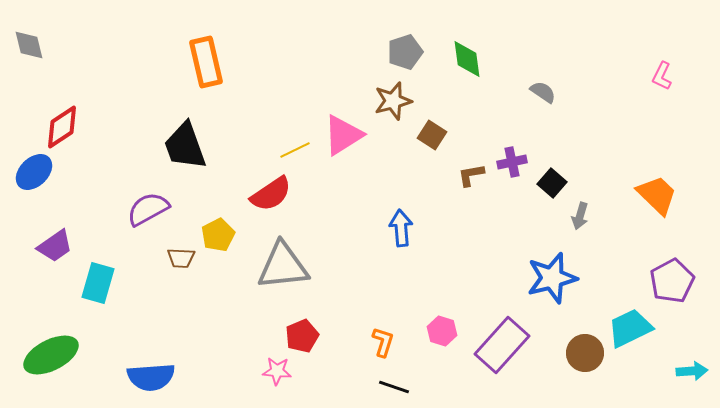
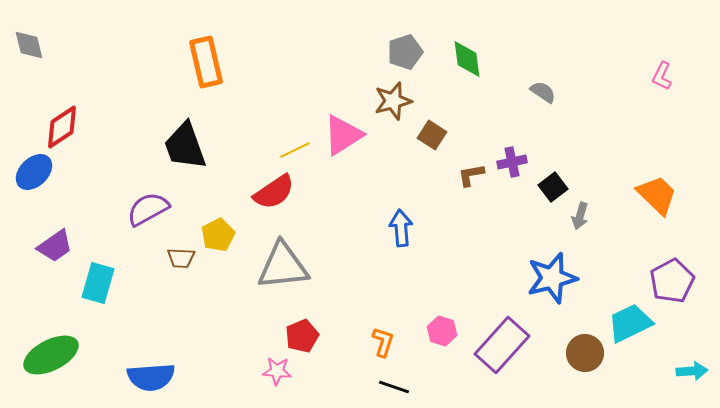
black square: moved 1 px right, 4 px down; rotated 12 degrees clockwise
red semicircle: moved 3 px right, 2 px up
cyan trapezoid: moved 5 px up
